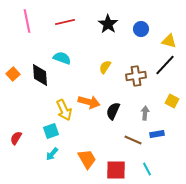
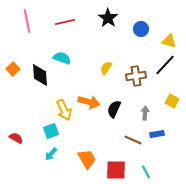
black star: moved 6 px up
yellow semicircle: moved 1 px right, 1 px down
orange square: moved 5 px up
black semicircle: moved 1 px right, 2 px up
red semicircle: rotated 88 degrees clockwise
cyan arrow: moved 1 px left
cyan line: moved 1 px left, 3 px down
